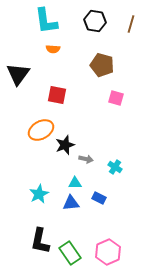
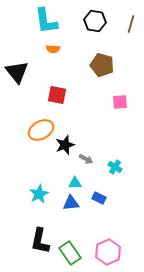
black triangle: moved 1 px left, 2 px up; rotated 15 degrees counterclockwise
pink square: moved 4 px right, 4 px down; rotated 21 degrees counterclockwise
gray arrow: rotated 16 degrees clockwise
